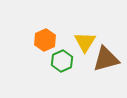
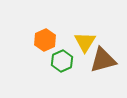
brown triangle: moved 3 px left, 1 px down
